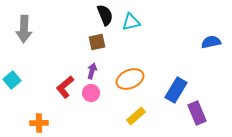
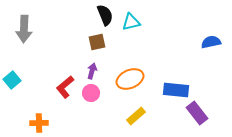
blue rectangle: rotated 65 degrees clockwise
purple rectangle: rotated 15 degrees counterclockwise
